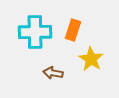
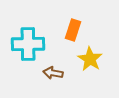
cyan cross: moved 7 px left, 12 px down
yellow star: moved 1 px left
